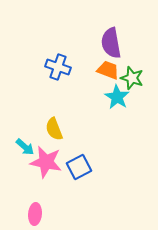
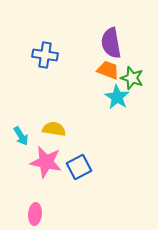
blue cross: moved 13 px left, 12 px up; rotated 10 degrees counterclockwise
yellow semicircle: rotated 120 degrees clockwise
cyan arrow: moved 4 px left, 11 px up; rotated 18 degrees clockwise
